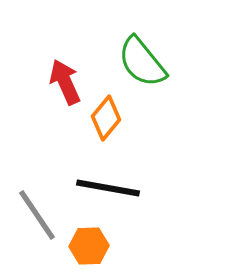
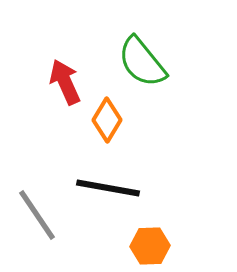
orange diamond: moved 1 px right, 2 px down; rotated 9 degrees counterclockwise
orange hexagon: moved 61 px right
